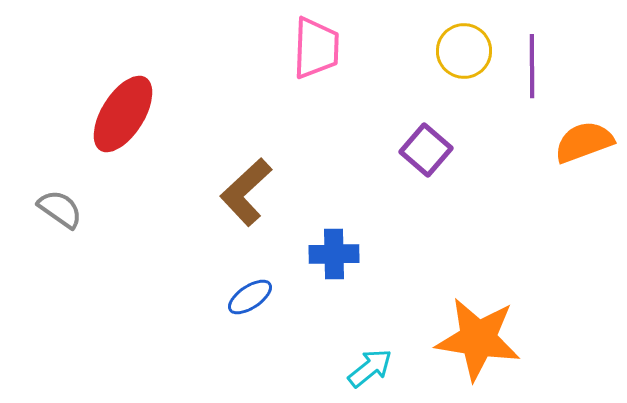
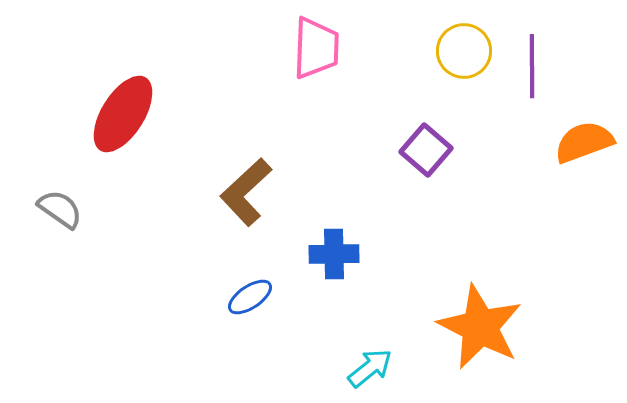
orange star: moved 2 px right, 12 px up; rotated 18 degrees clockwise
